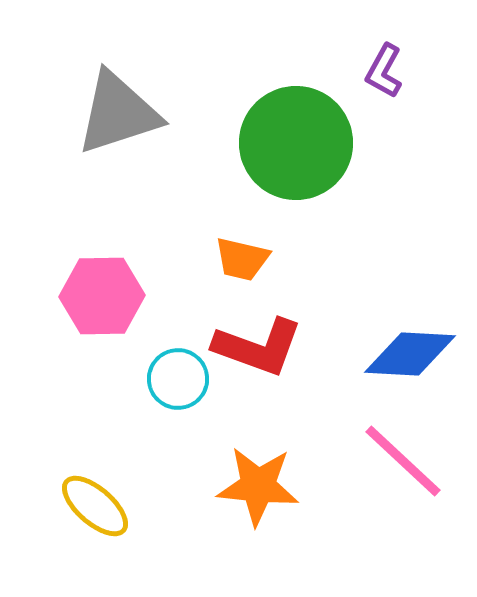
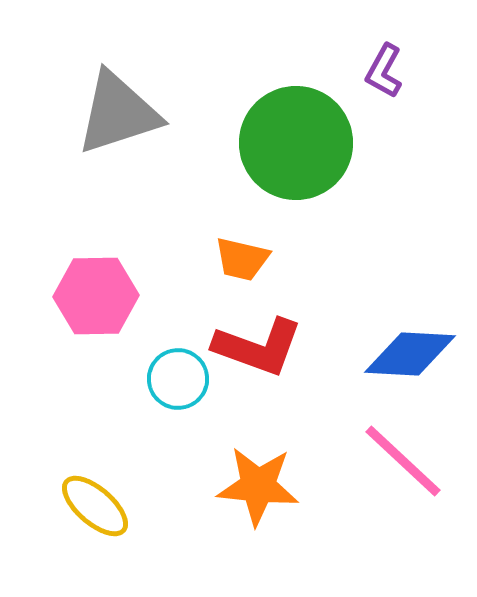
pink hexagon: moved 6 px left
